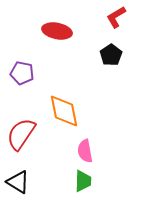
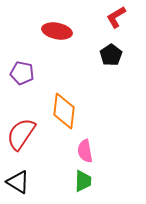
orange diamond: rotated 18 degrees clockwise
